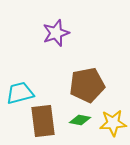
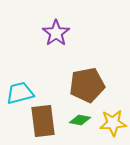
purple star: rotated 16 degrees counterclockwise
